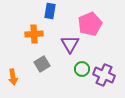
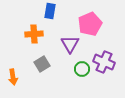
purple cross: moved 13 px up
